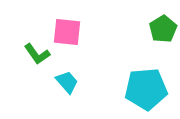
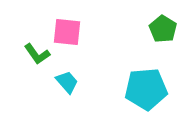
green pentagon: rotated 8 degrees counterclockwise
